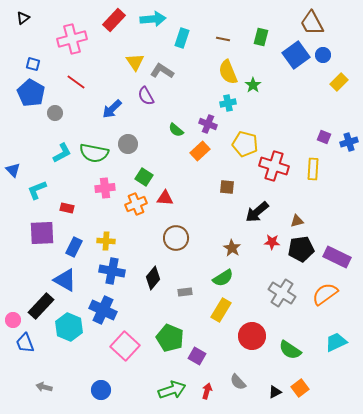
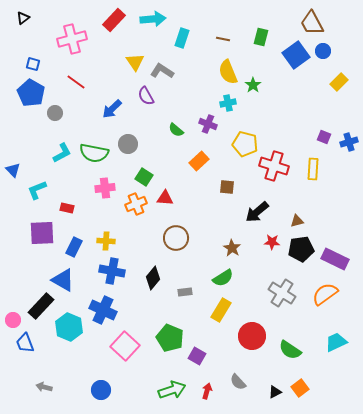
blue circle at (323, 55): moved 4 px up
orange rectangle at (200, 151): moved 1 px left, 10 px down
purple rectangle at (337, 257): moved 2 px left, 2 px down
blue triangle at (65, 280): moved 2 px left
